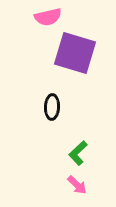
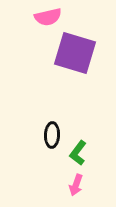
black ellipse: moved 28 px down
green L-shape: rotated 10 degrees counterclockwise
pink arrow: moved 1 px left; rotated 65 degrees clockwise
